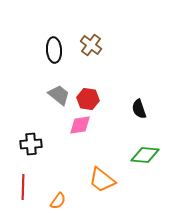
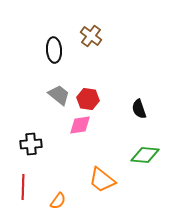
brown cross: moved 9 px up
